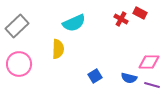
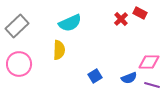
red cross: rotated 16 degrees clockwise
cyan semicircle: moved 4 px left
yellow semicircle: moved 1 px right, 1 px down
blue semicircle: rotated 35 degrees counterclockwise
